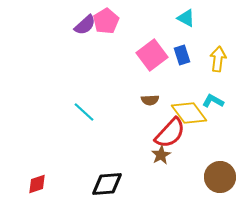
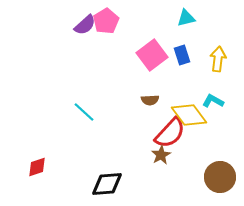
cyan triangle: rotated 42 degrees counterclockwise
yellow diamond: moved 2 px down
red diamond: moved 17 px up
